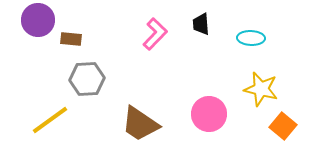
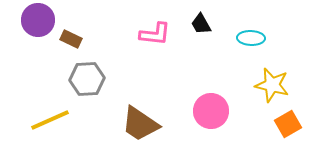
black trapezoid: rotated 25 degrees counterclockwise
pink L-shape: rotated 52 degrees clockwise
brown rectangle: rotated 20 degrees clockwise
yellow star: moved 11 px right, 4 px up
pink circle: moved 2 px right, 3 px up
yellow line: rotated 12 degrees clockwise
orange square: moved 5 px right, 2 px up; rotated 20 degrees clockwise
